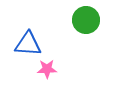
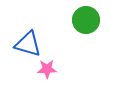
blue triangle: rotated 12 degrees clockwise
